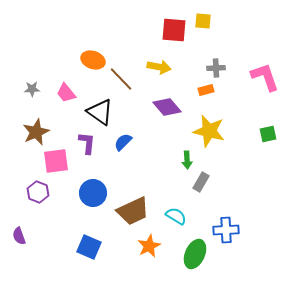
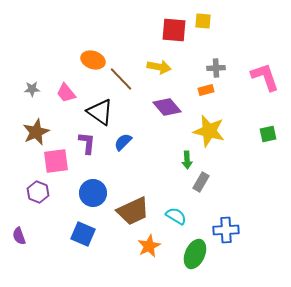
blue square: moved 6 px left, 13 px up
